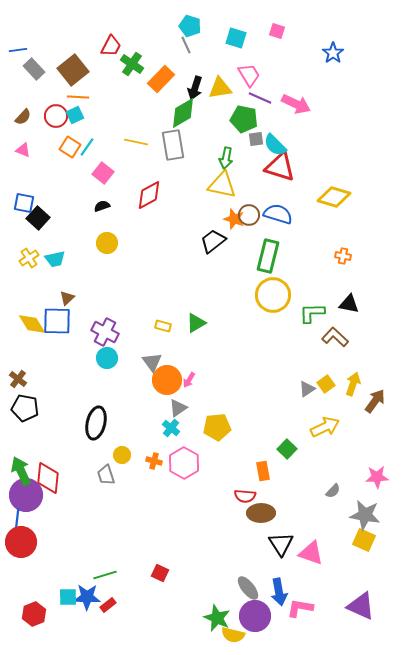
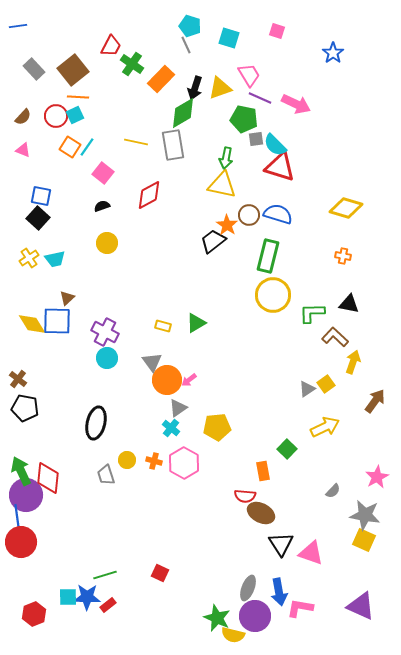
cyan square at (236, 38): moved 7 px left
blue line at (18, 50): moved 24 px up
yellow triangle at (220, 88): rotated 10 degrees counterclockwise
yellow diamond at (334, 197): moved 12 px right, 11 px down
blue square at (24, 203): moved 17 px right, 7 px up
orange star at (234, 219): moved 7 px left, 6 px down; rotated 15 degrees clockwise
pink arrow at (189, 380): rotated 21 degrees clockwise
yellow arrow at (353, 384): moved 22 px up
yellow circle at (122, 455): moved 5 px right, 5 px down
pink star at (377, 477): rotated 25 degrees counterclockwise
brown ellipse at (261, 513): rotated 28 degrees clockwise
blue line at (17, 520): moved 4 px up; rotated 15 degrees counterclockwise
gray ellipse at (248, 588): rotated 60 degrees clockwise
